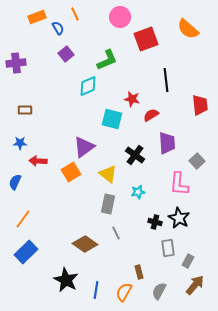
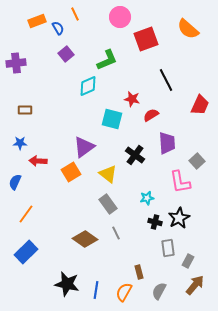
orange rectangle at (37, 17): moved 4 px down
black line at (166, 80): rotated 20 degrees counterclockwise
red trapezoid at (200, 105): rotated 30 degrees clockwise
pink L-shape at (179, 184): moved 1 px right, 2 px up; rotated 15 degrees counterclockwise
cyan star at (138, 192): moved 9 px right, 6 px down
gray rectangle at (108, 204): rotated 48 degrees counterclockwise
black star at (179, 218): rotated 15 degrees clockwise
orange line at (23, 219): moved 3 px right, 5 px up
brown diamond at (85, 244): moved 5 px up
black star at (66, 280): moved 1 px right, 4 px down; rotated 15 degrees counterclockwise
